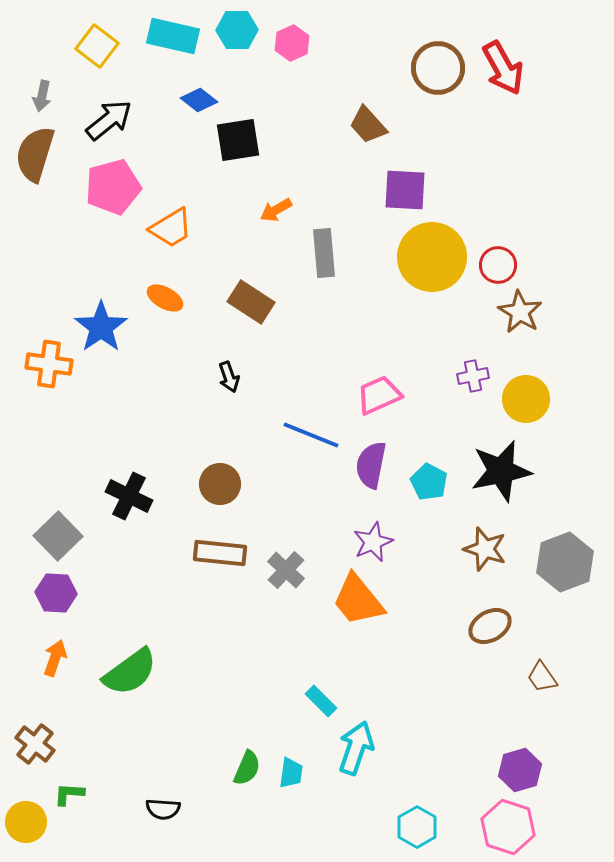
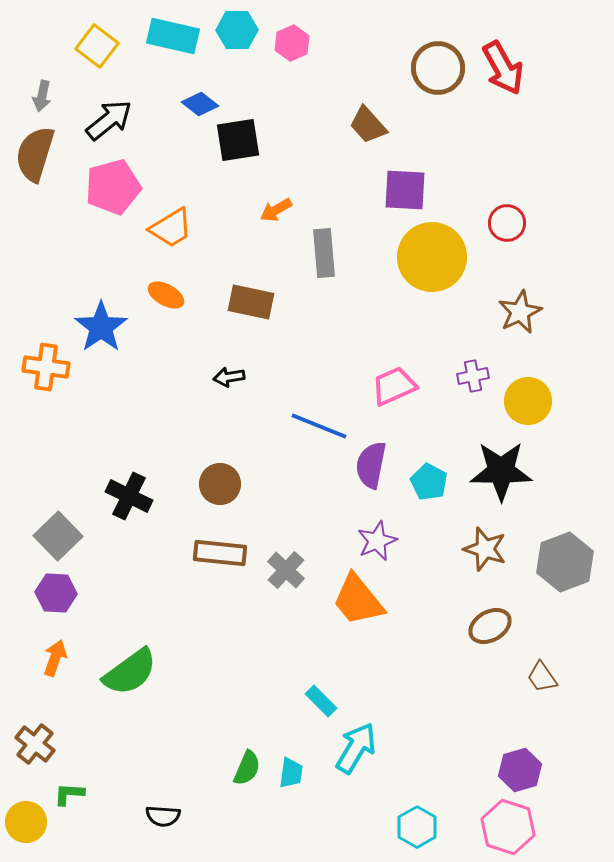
blue diamond at (199, 100): moved 1 px right, 4 px down
red circle at (498, 265): moved 9 px right, 42 px up
orange ellipse at (165, 298): moved 1 px right, 3 px up
brown rectangle at (251, 302): rotated 21 degrees counterclockwise
brown star at (520, 312): rotated 15 degrees clockwise
orange cross at (49, 364): moved 3 px left, 3 px down
black arrow at (229, 377): rotated 100 degrees clockwise
pink trapezoid at (379, 395): moved 15 px right, 9 px up
yellow circle at (526, 399): moved 2 px right, 2 px down
blue line at (311, 435): moved 8 px right, 9 px up
black star at (501, 471): rotated 12 degrees clockwise
purple star at (373, 542): moved 4 px right, 1 px up
cyan arrow at (356, 748): rotated 12 degrees clockwise
black semicircle at (163, 809): moved 7 px down
